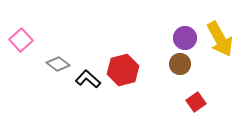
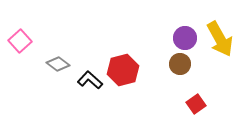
pink square: moved 1 px left, 1 px down
black L-shape: moved 2 px right, 1 px down
red square: moved 2 px down
